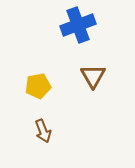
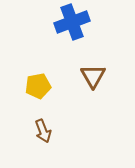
blue cross: moved 6 px left, 3 px up
